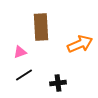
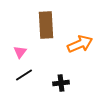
brown rectangle: moved 5 px right, 2 px up
pink triangle: rotated 32 degrees counterclockwise
black cross: moved 3 px right
